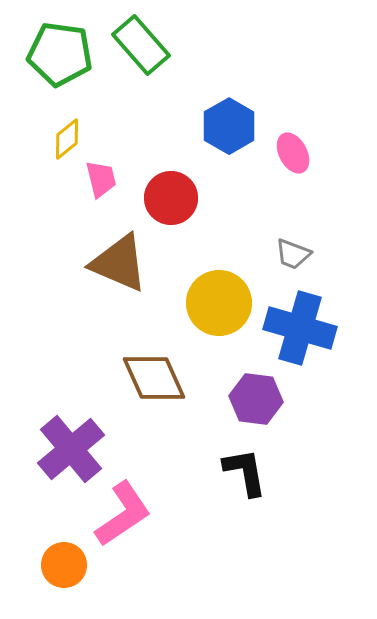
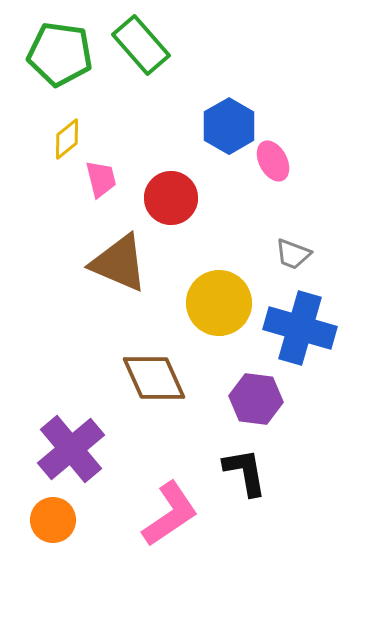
pink ellipse: moved 20 px left, 8 px down
pink L-shape: moved 47 px right
orange circle: moved 11 px left, 45 px up
